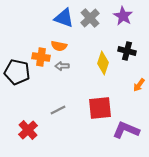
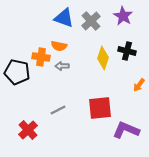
gray cross: moved 1 px right, 3 px down
yellow diamond: moved 5 px up
